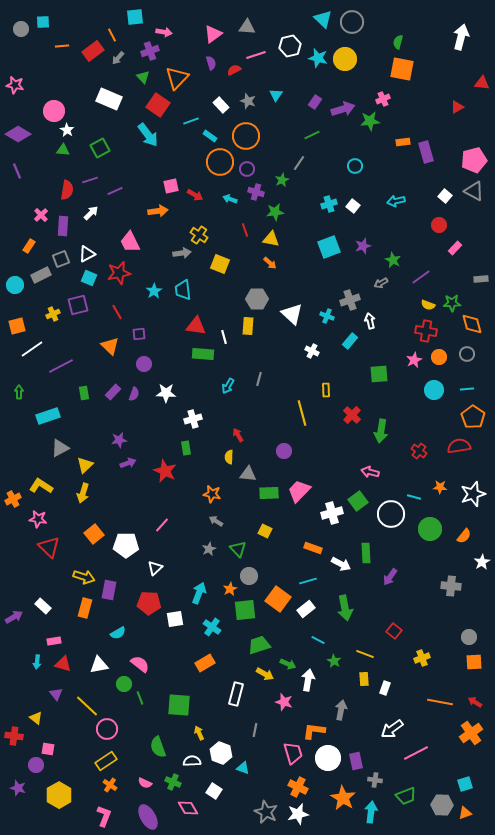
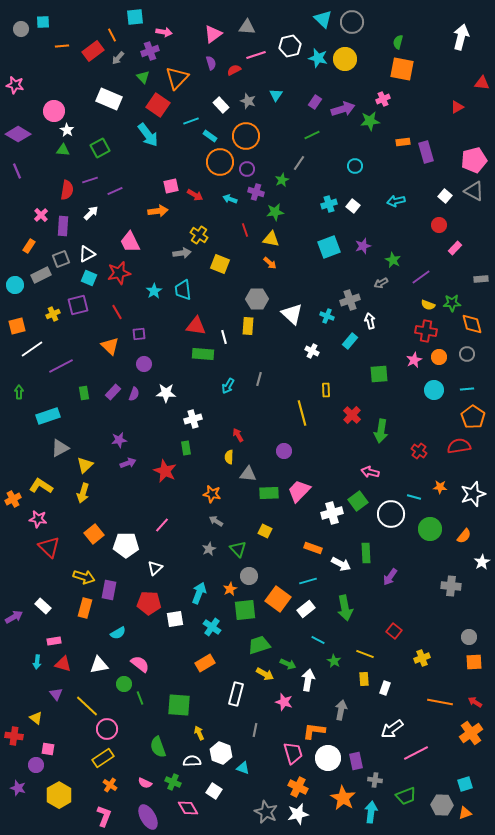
yellow rectangle at (106, 761): moved 3 px left, 3 px up
